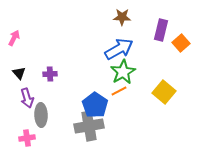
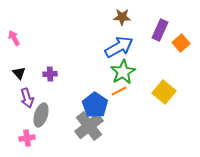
purple rectangle: moved 1 px left; rotated 10 degrees clockwise
pink arrow: rotated 56 degrees counterclockwise
blue arrow: moved 2 px up
gray ellipse: rotated 20 degrees clockwise
gray cross: rotated 28 degrees counterclockwise
